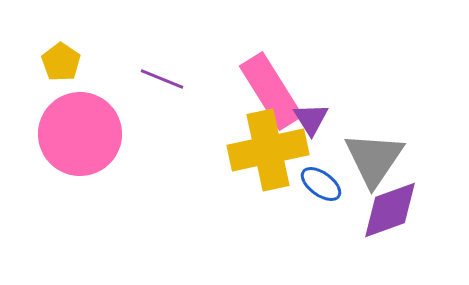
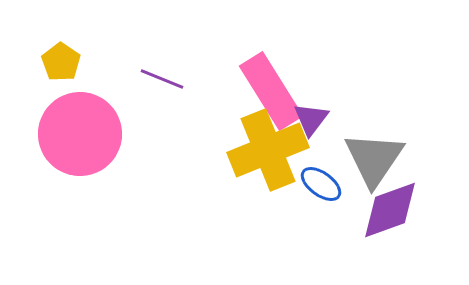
purple triangle: rotated 9 degrees clockwise
yellow cross: rotated 10 degrees counterclockwise
